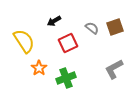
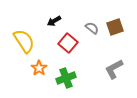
red square: rotated 24 degrees counterclockwise
